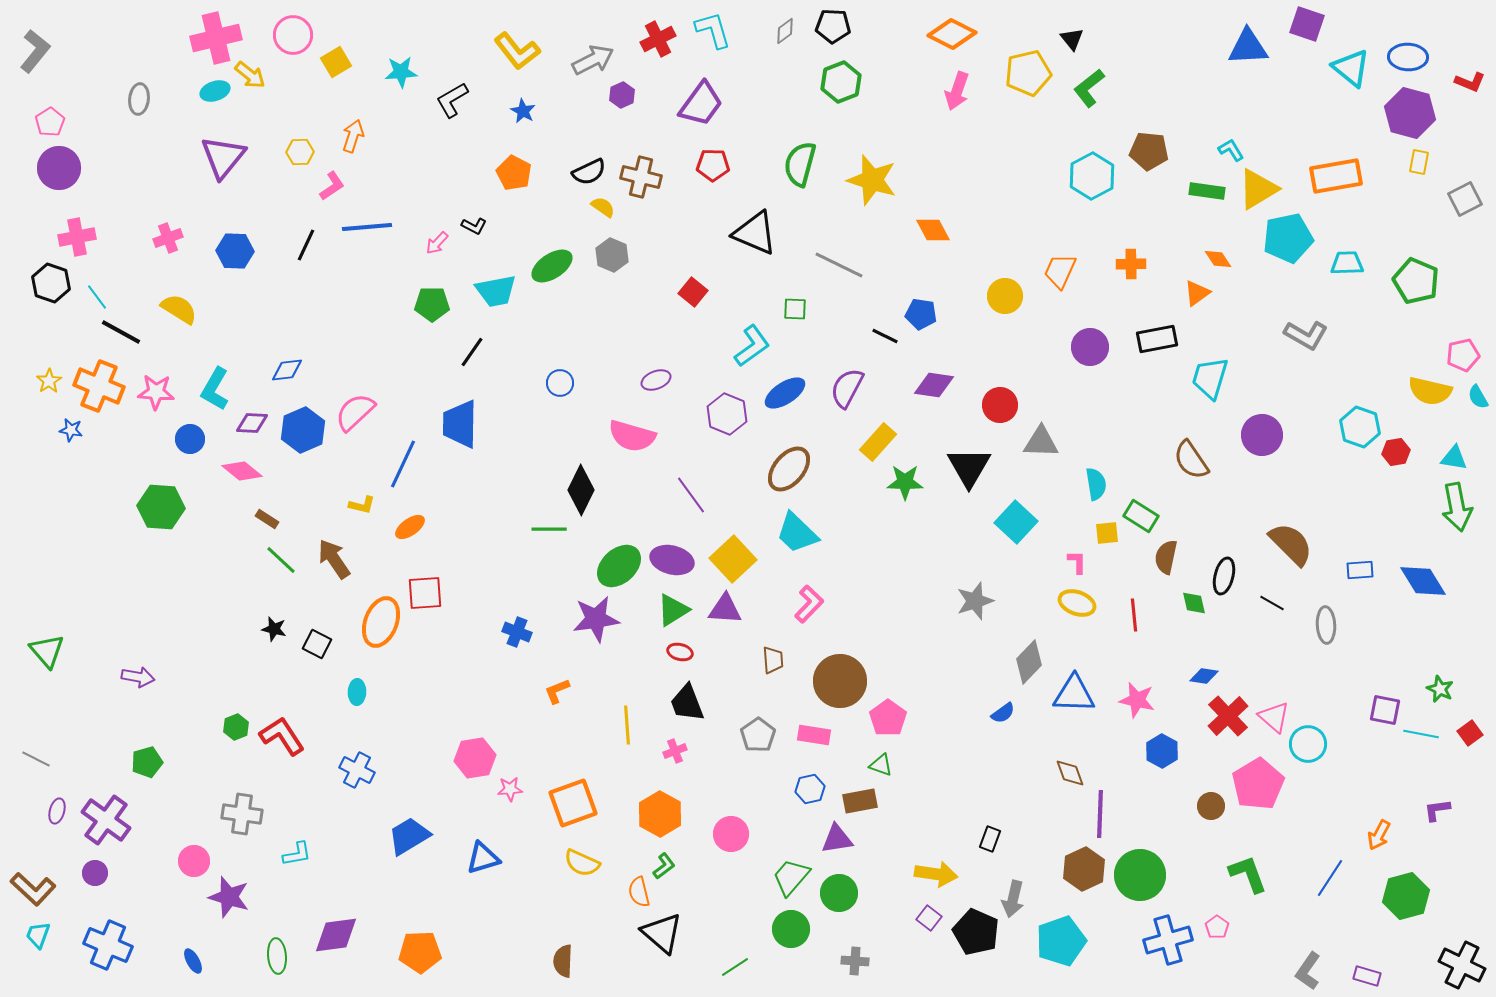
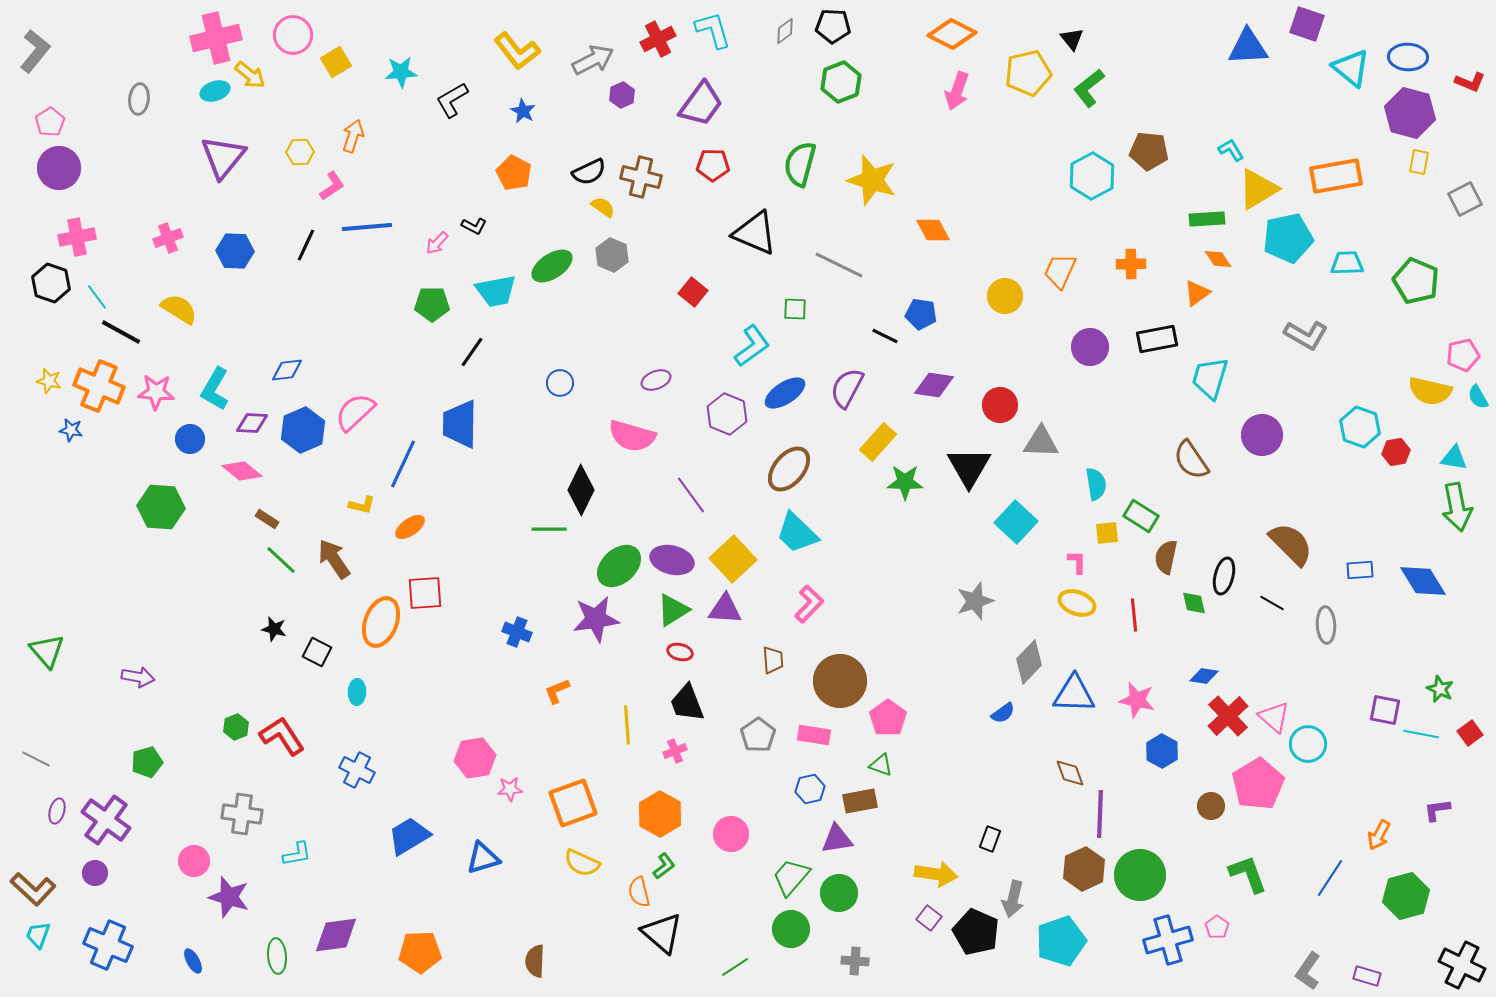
green rectangle at (1207, 191): moved 28 px down; rotated 12 degrees counterclockwise
yellow star at (49, 381): rotated 25 degrees counterclockwise
black square at (317, 644): moved 8 px down
brown semicircle at (563, 961): moved 28 px left
